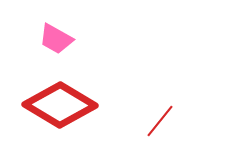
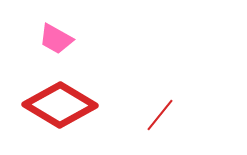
red line: moved 6 px up
